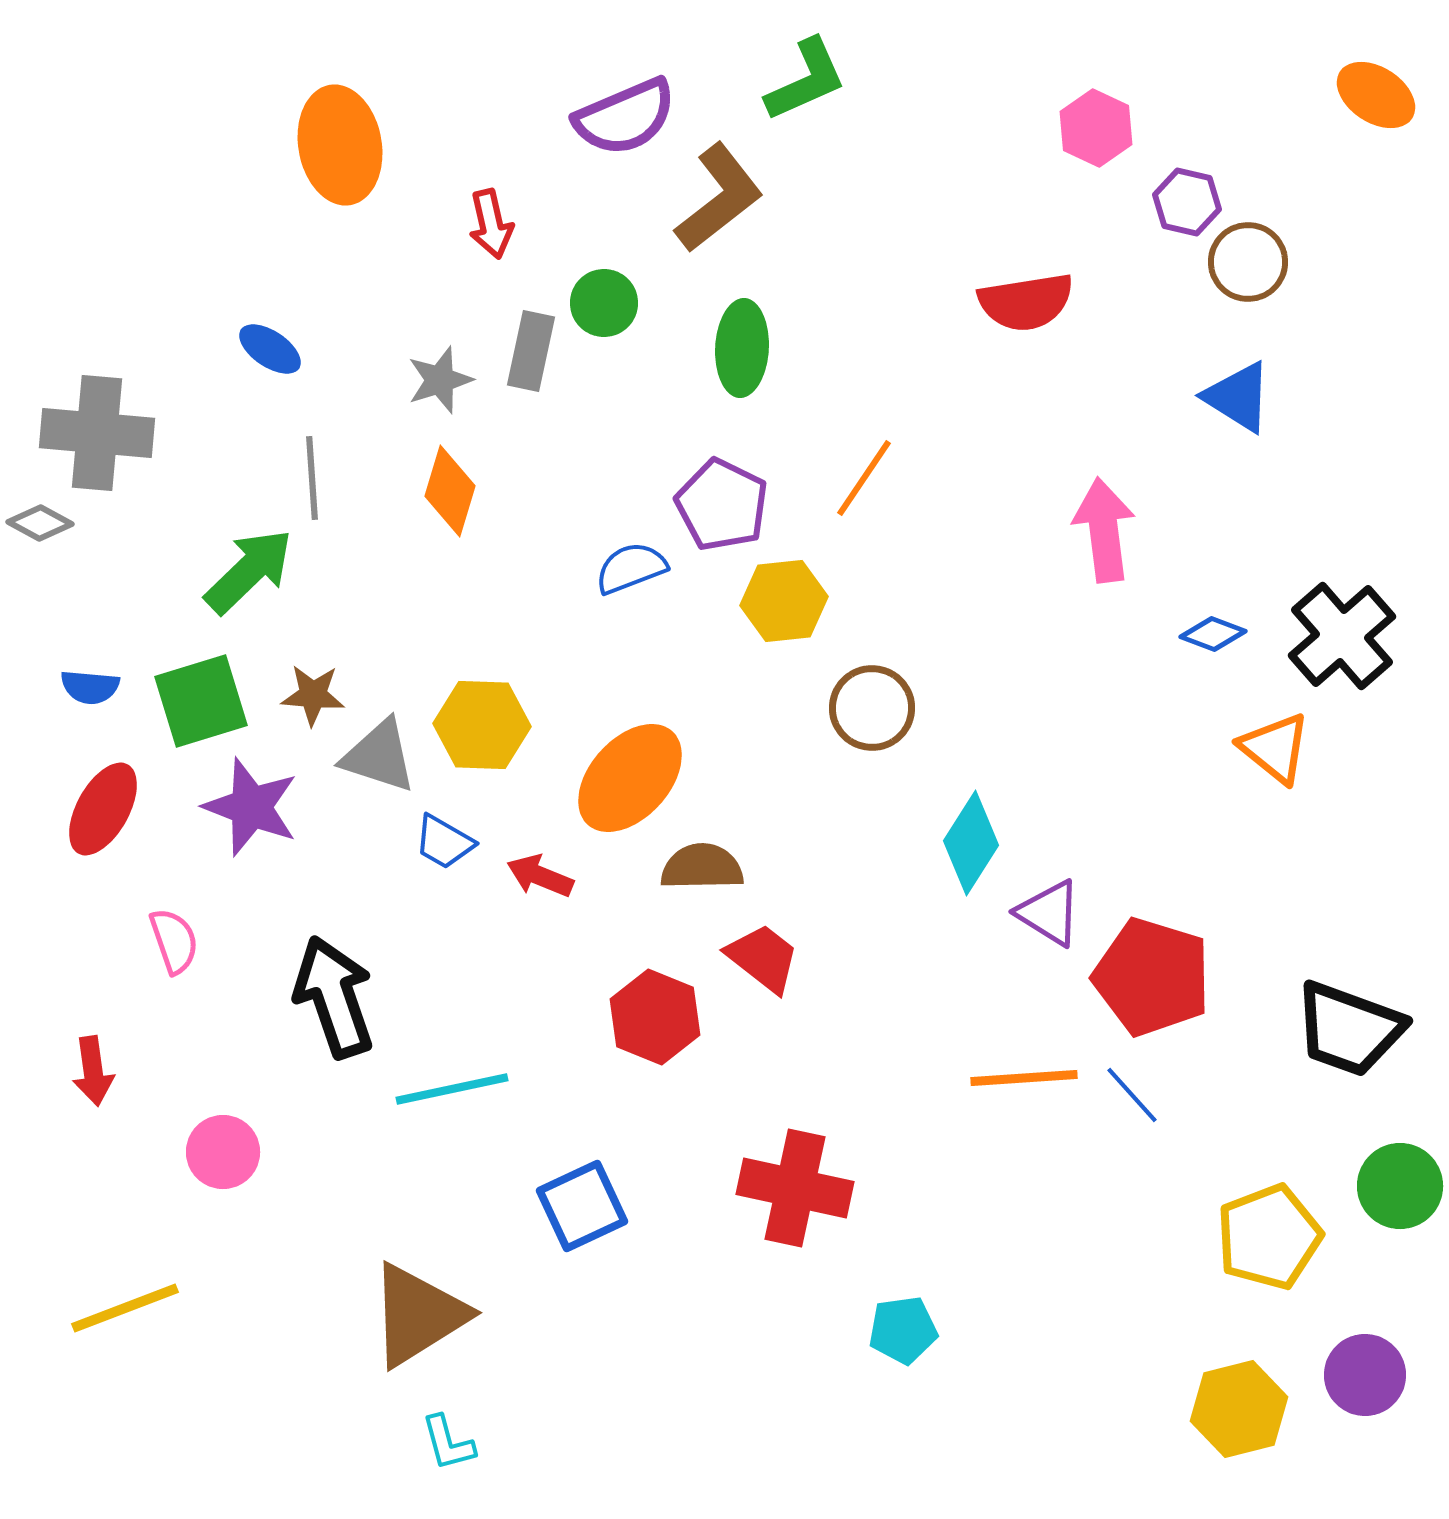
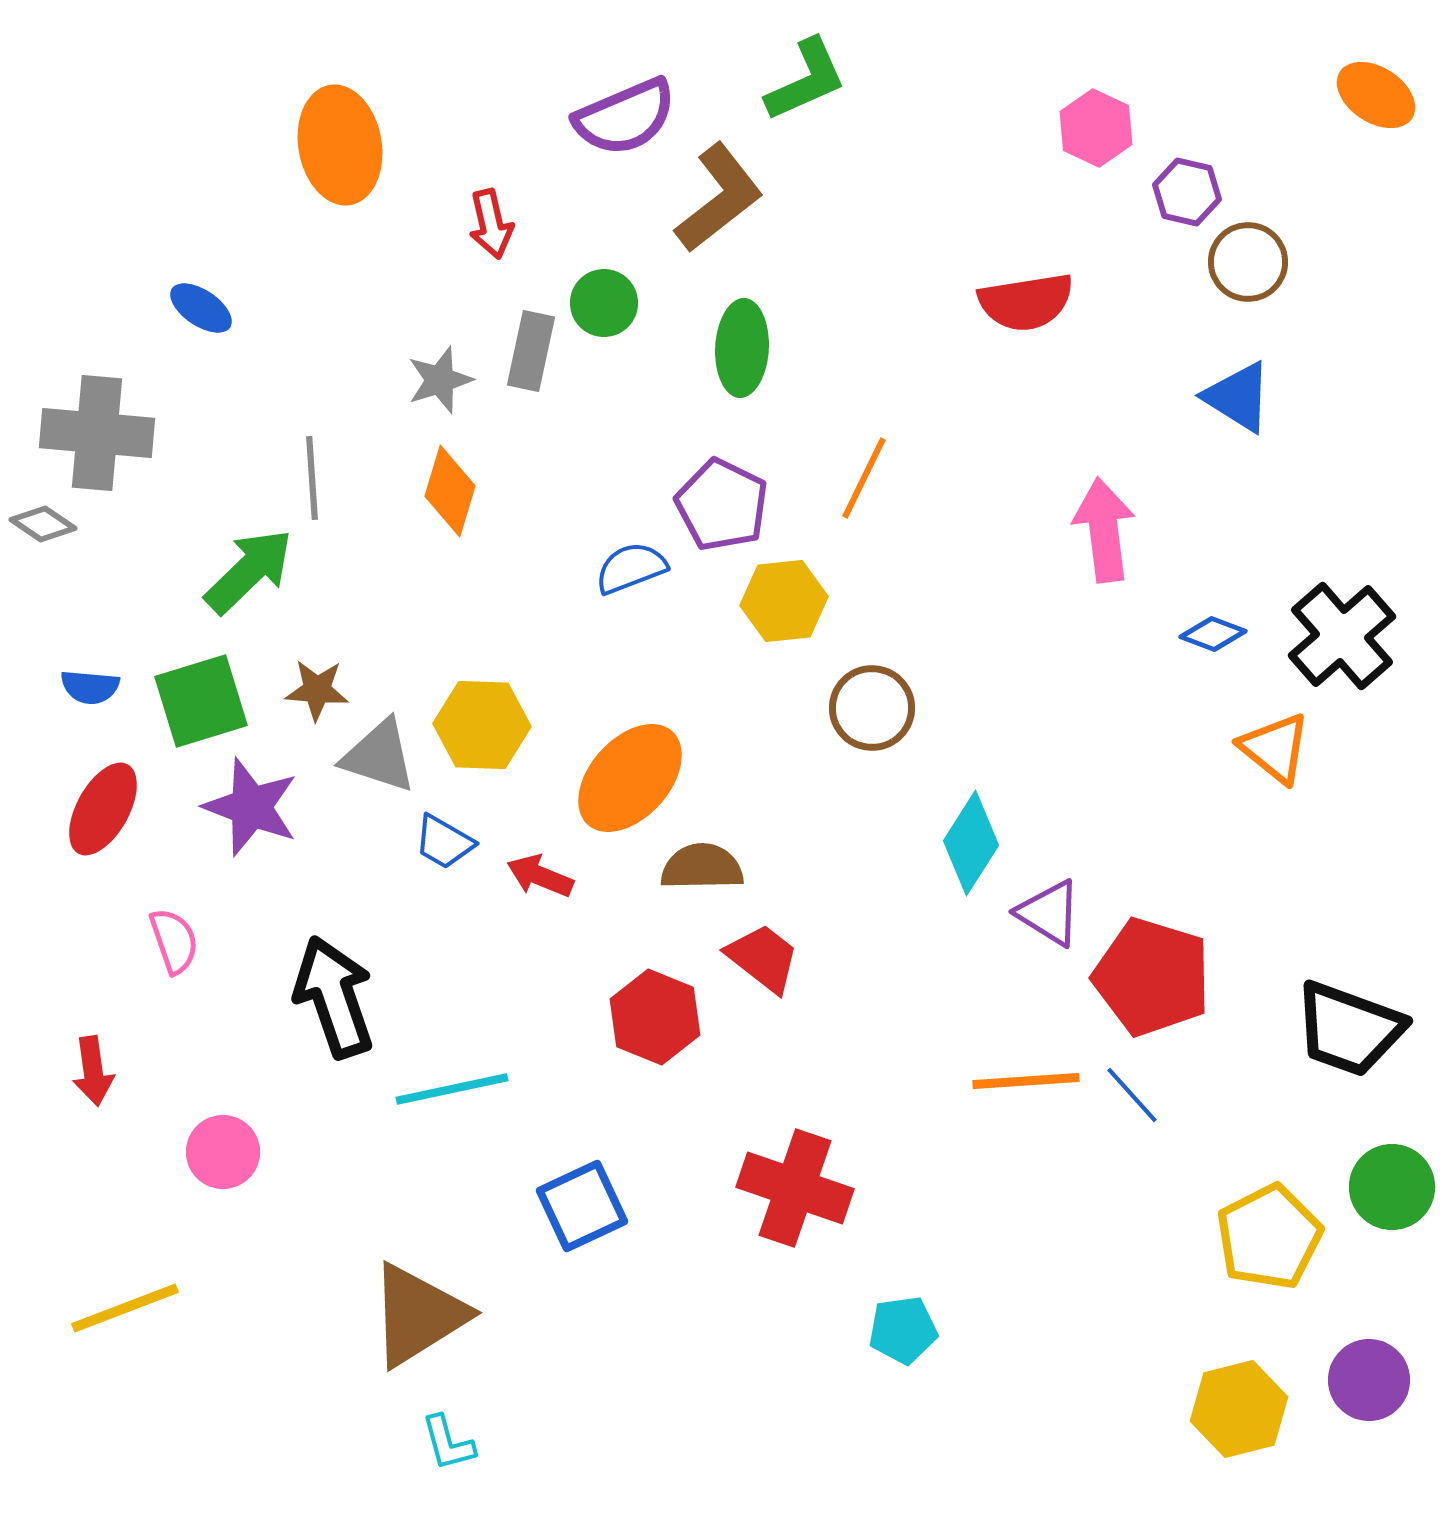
purple hexagon at (1187, 202): moved 10 px up
blue ellipse at (270, 349): moved 69 px left, 41 px up
orange line at (864, 478): rotated 8 degrees counterclockwise
gray diamond at (40, 523): moved 3 px right, 1 px down; rotated 6 degrees clockwise
brown star at (313, 695): moved 4 px right, 5 px up
orange line at (1024, 1078): moved 2 px right, 3 px down
green circle at (1400, 1186): moved 8 px left, 1 px down
red cross at (795, 1188): rotated 7 degrees clockwise
yellow pentagon at (1269, 1237): rotated 6 degrees counterclockwise
purple circle at (1365, 1375): moved 4 px right, 5 px down
